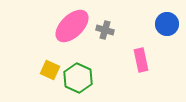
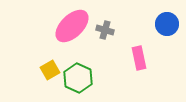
pink rectangle: moved 2 px left, 2 px up
yellow square: rotated 36 degrees clockwise
